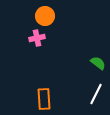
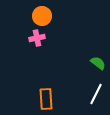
orange circle: moved 3 px left
orange rectangle: moved 2 px right
